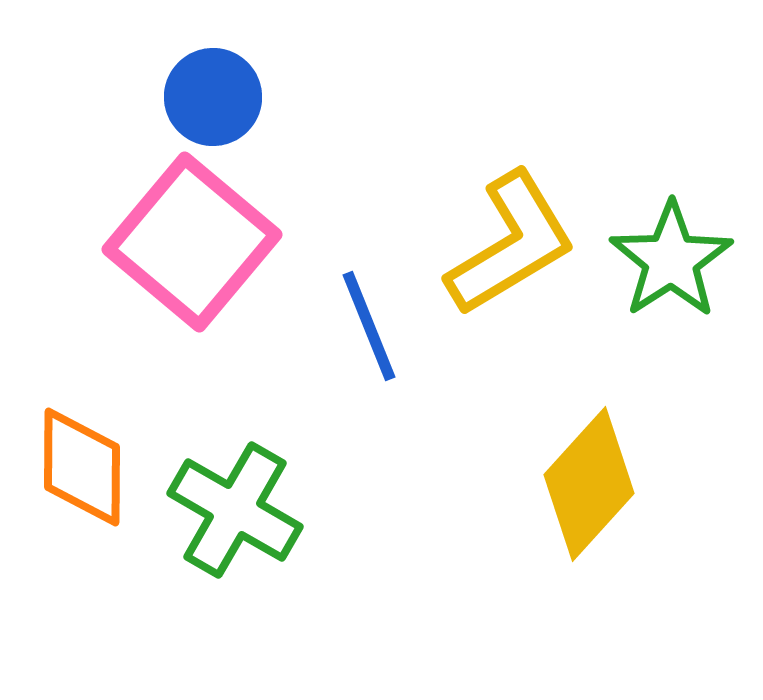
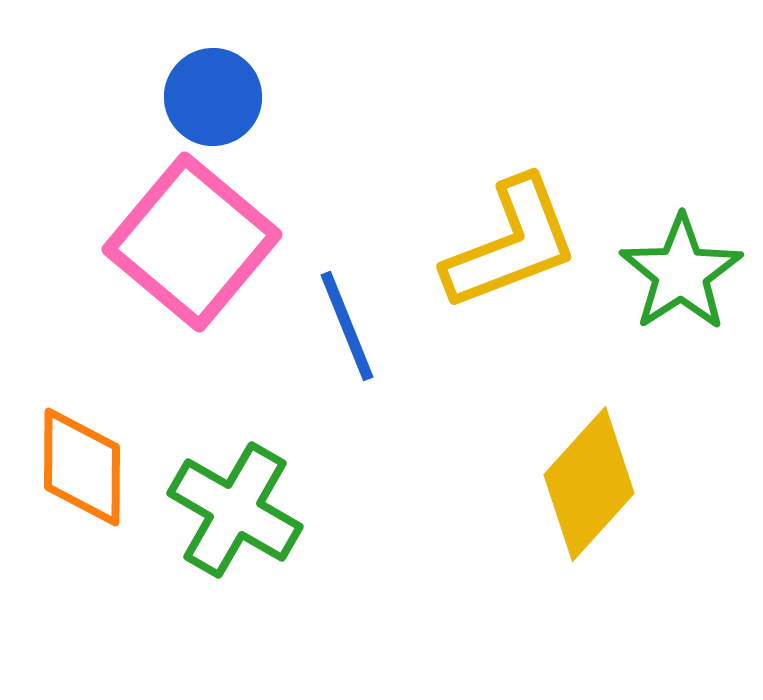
yellow L-shape: rotated 10 degrees clockwise
green star: moved 10 px right, 13 px down
blue line: moved 22 px left
